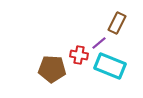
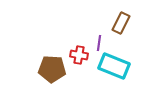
brown rectangle: moved 4 px right
purple line: rotated 42 degrees counterclockwise
cyan rectangle: moved 4 px right
